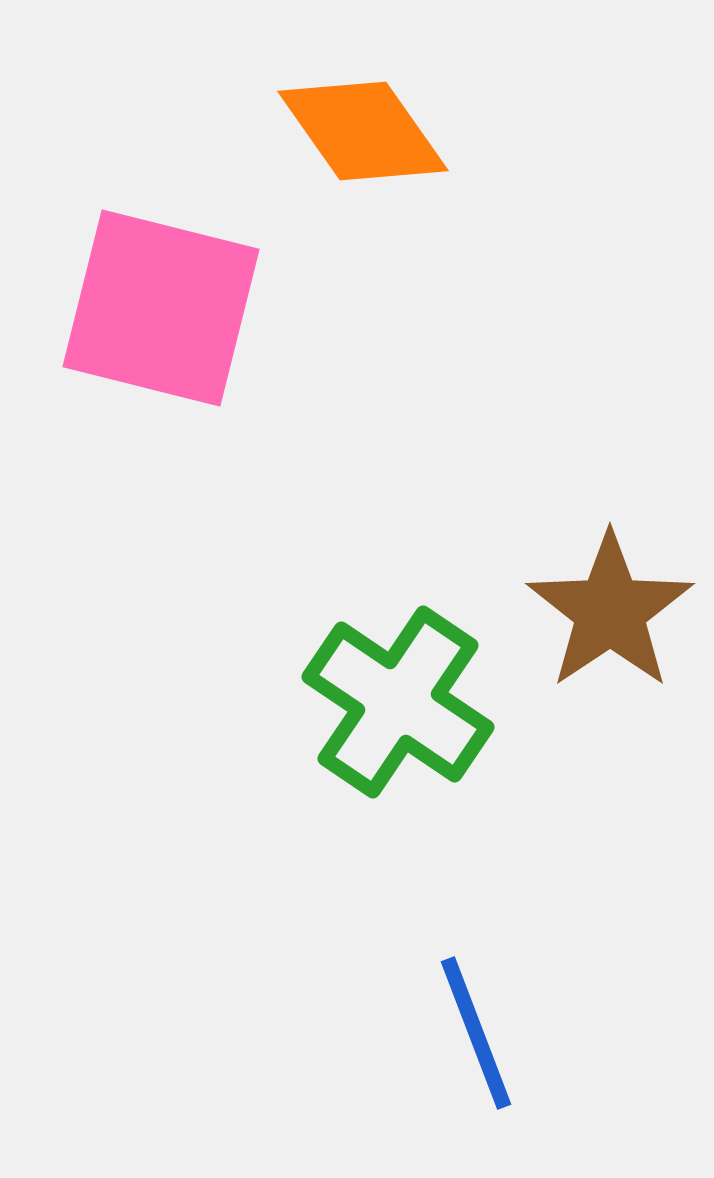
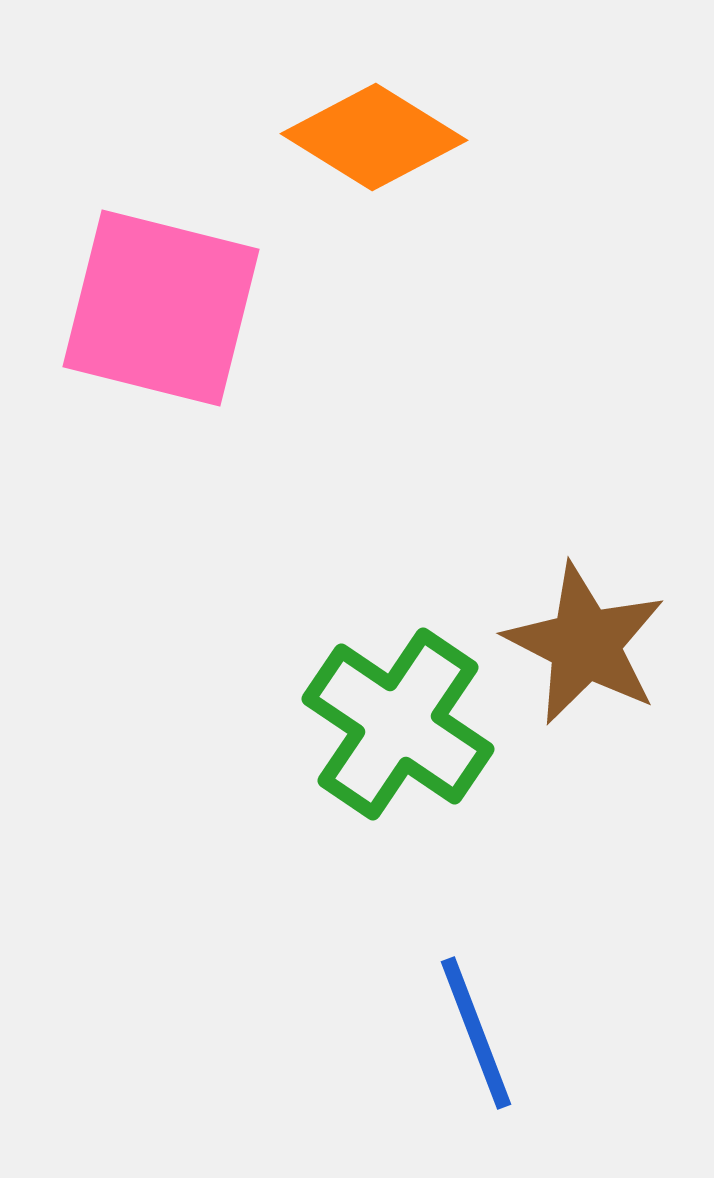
orange diamond: moved 11 px right, 6 px down; rotated 23 degrees counterclockwise
brown star: moved 25 px left, 33 px down; rotated 11 degrees counterclockwise
green cross: moved 22 px down
